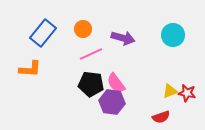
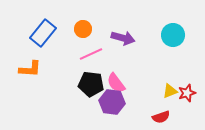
red star: rotated 30 degrees counterclockwise
